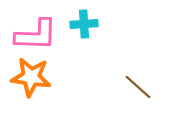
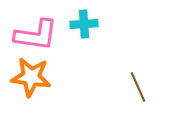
pink L-shape: rotated 6 degrees clockwise
brown line: rotated 24 degrees clockwise
